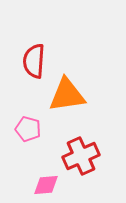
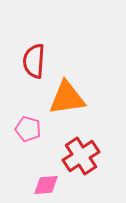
orange triangle: moved 3 px down
red cross: rotated 9 degrees counterclockwise
